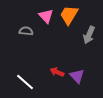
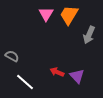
pink triangle: moved 2 px up; rotated 14 degrees clockwise
gray semicircle: moved 14 px left, 25 px down; rotated 24 degrees clockwise
